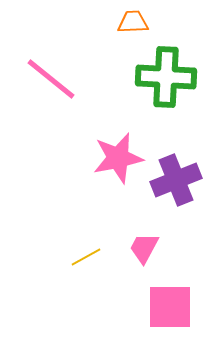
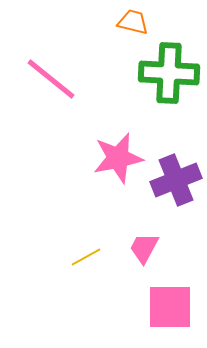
orange trapezoid: rotated 16 degrees clockwise
green cross: moved 3 px right, 4 px up
